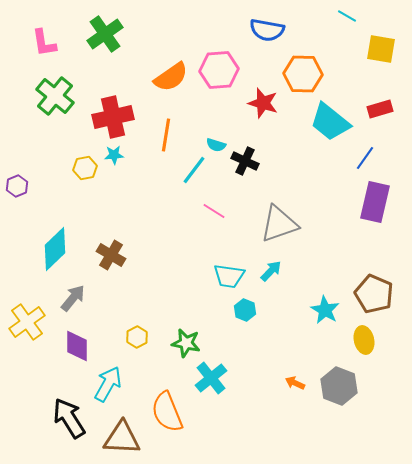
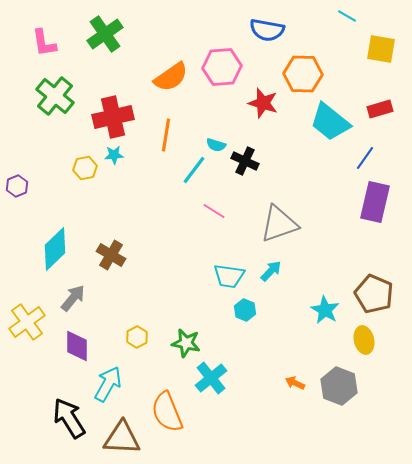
pink hexagon at (219, 70): moved 3 px right, 3 px up
